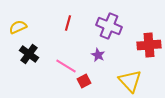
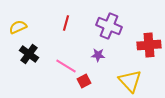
red line: moved 2 px left
purple star: rotated 24 degrees counterclockwise
